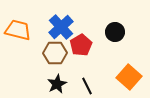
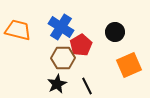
blue cross: rotated 15 degrees counterclockwise
brown hexagon: moved 8 px right, 5 px down
orange square: moved 12 px up; rotated 25 degrees clockwise
